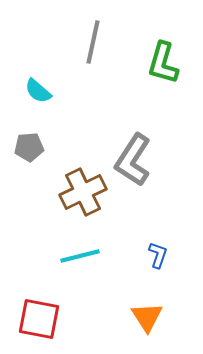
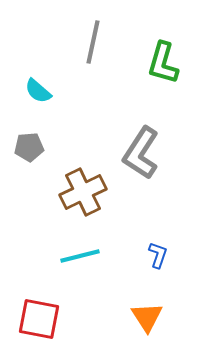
gray L-shape: moved 8 px right, 7 px up
